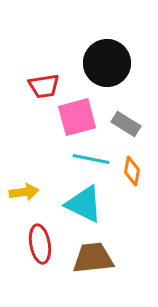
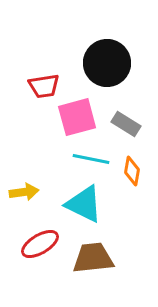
red ellipse: rotated 69 degrees clockwise
